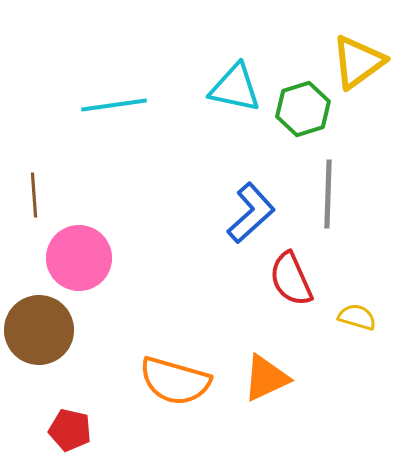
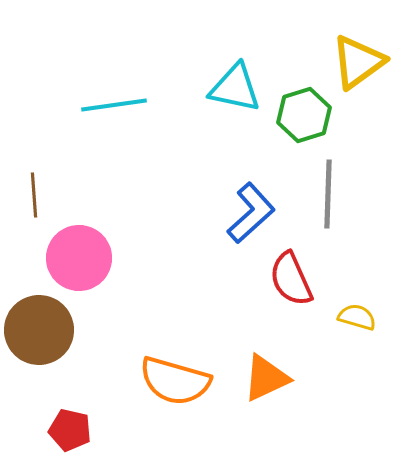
green hexagon: moved 1 px right, 6 px down
